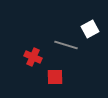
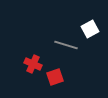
red cross: moved 7 px down
red square: rotated 18 degrees counterclockwise
